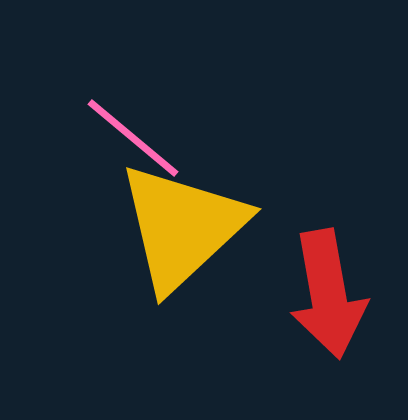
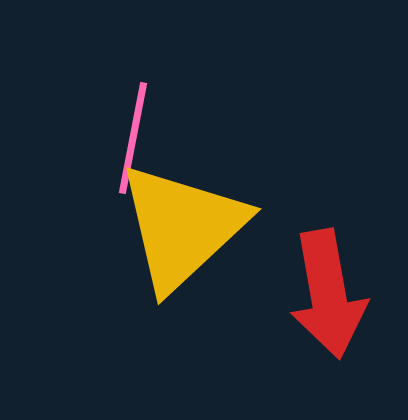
pink line: rotated 61 degrees clockwise
